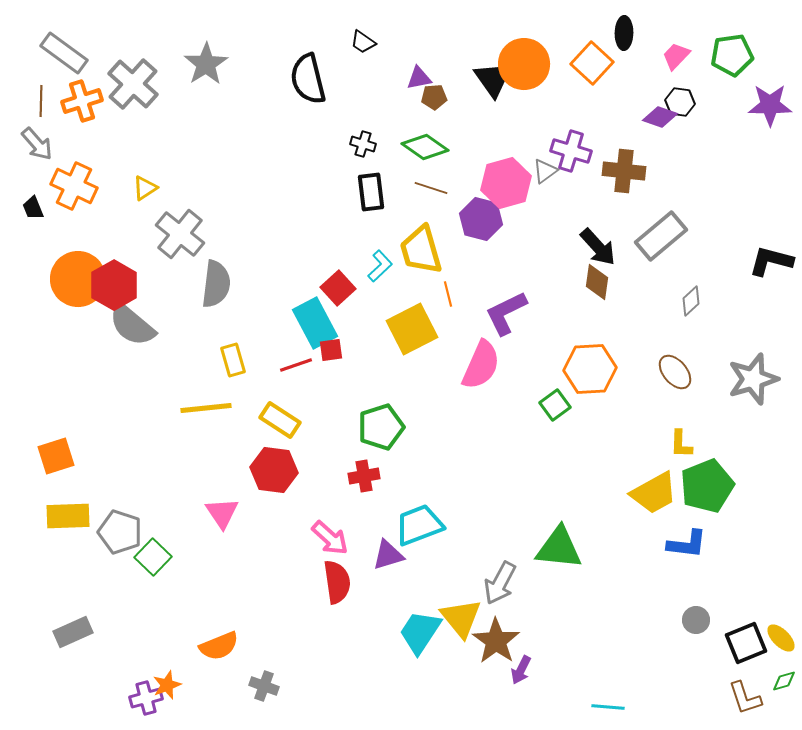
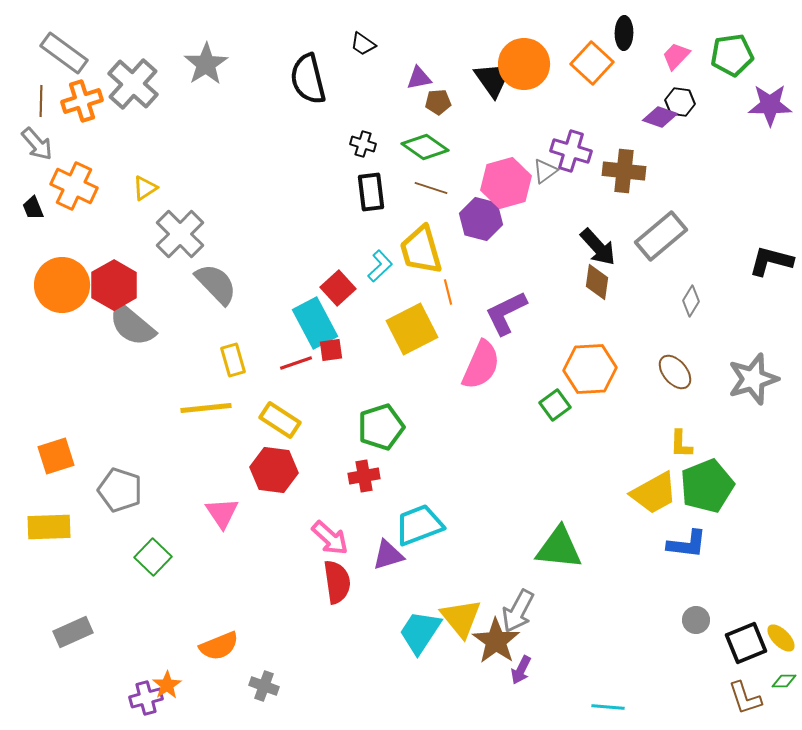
black trapezoid at (363, 42): moved 2 px down
brown pentagon at (434, 97): moved 4 px right, 5 px down
gray cross at (180, 234): rotated 6 degrees clockwise
orange circle at (78, 279): moved 16 px left, 6 px down
gray semicircle at (216, 284): rotated 51 degrees counterclockwise
orange line at (448, 294): moved 2 px up
gray diamond at (691, 301): rotated 16 degrees counterclockwise
red line at (296, 365): moved 2 px up
yellow rectangle at (68, 516): moved 19 px left, 11 px down
gray pentagon at (120, 532): moved 42 px up
gray arrow at (500, 583): moved 18 px right, 28 px down
green diamond at (784, 681): rotated 15 degrees clockwise
orange star at (167, 685): rotated 12 degrees counterclockwise
